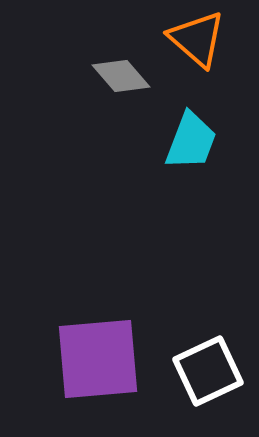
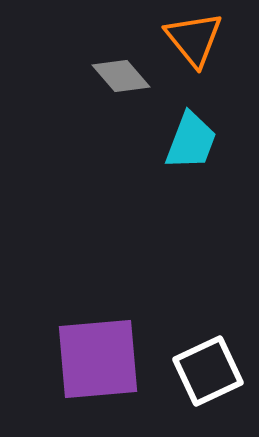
orange triangle: moved 3 px left; rotated 10 degrees clockwise
